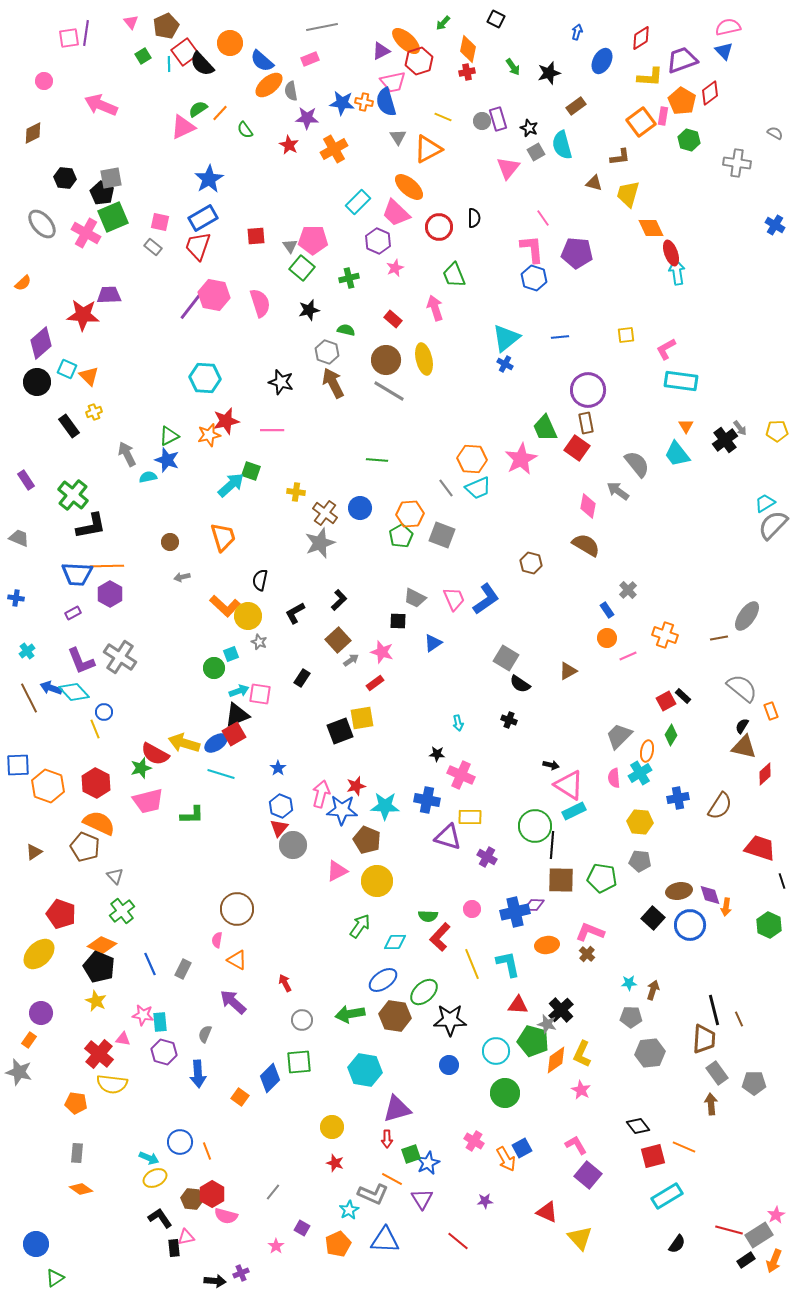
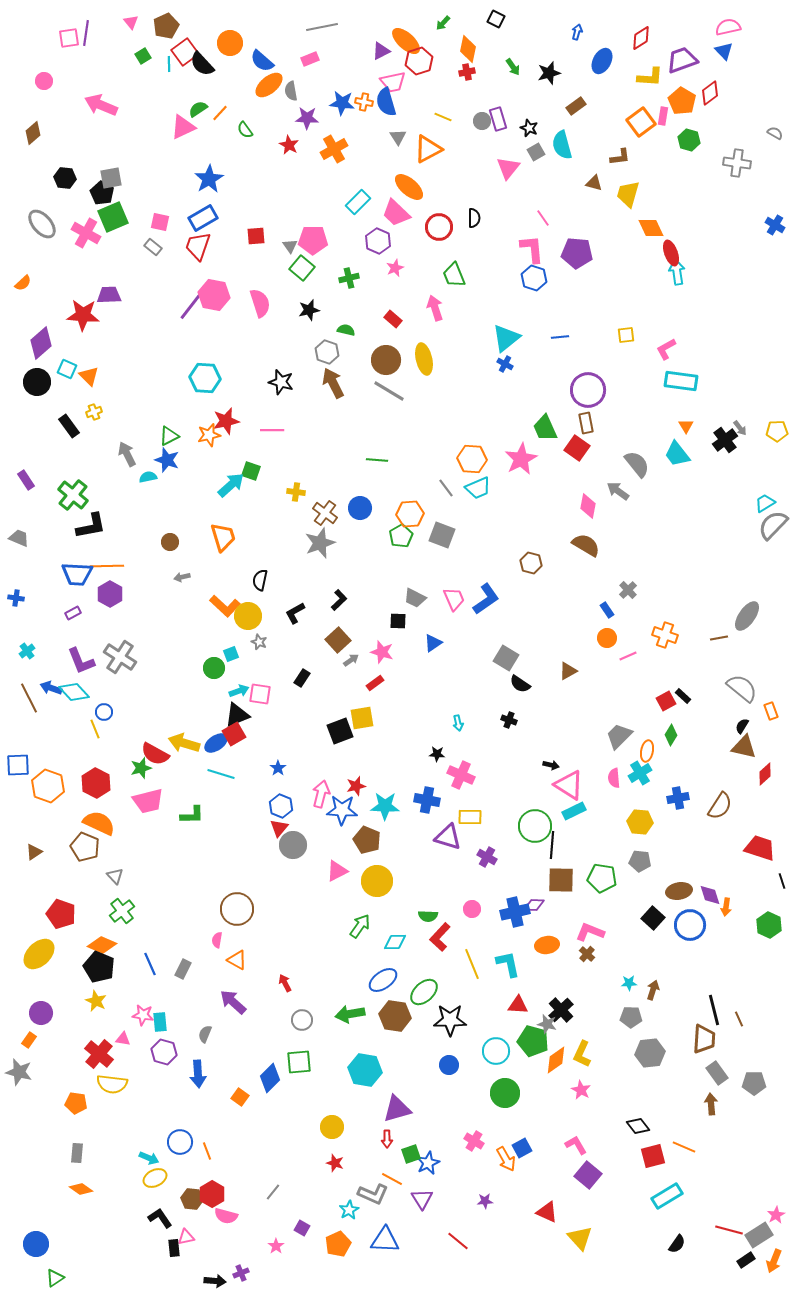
brown diamond at (33, 133): rotated 15 degrees counterclockwise
